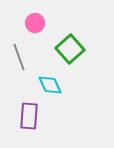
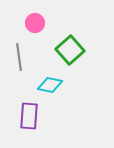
green square: moved 1 px down
gray line: rotated 12 degrees clockwise
cyan diamond: rotated 55 degrees counterclockwise
